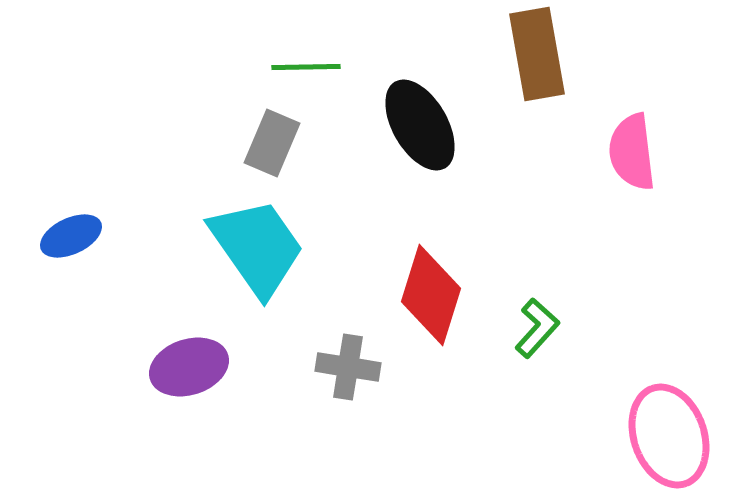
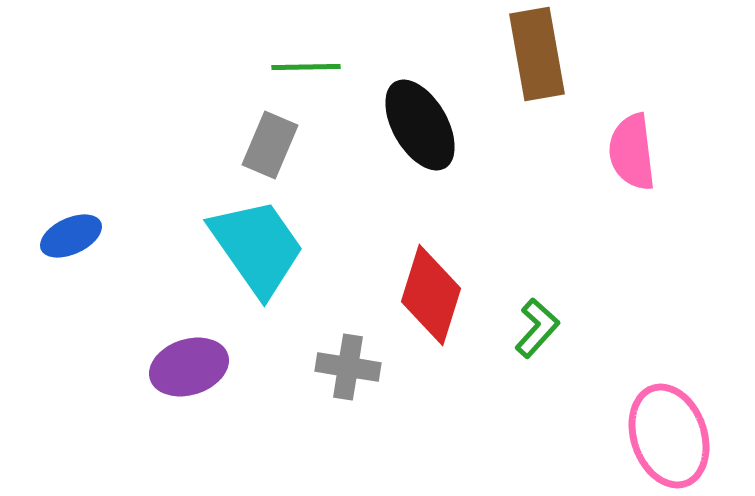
gray rectangle: moved 2 px left, 2 px down
